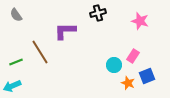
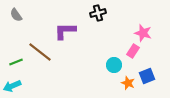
pink star: moved 3 px right, 12 px down
brown line: rotated 20 degrees counterclockwise
pink rectangle: moved 5 px up
